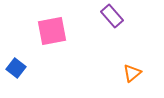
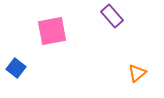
orange triangle: moved 5 px right
